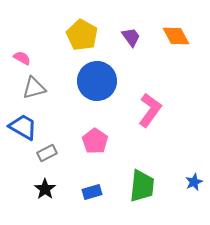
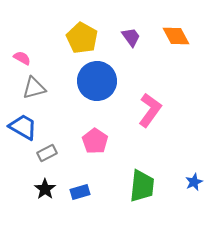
yellow pentagon: moved 3 px down
blue rectangle: moved 12 px left
